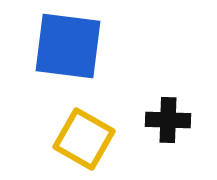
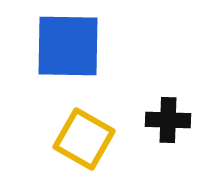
blue square: rotated 6 degrees counterclockwise
